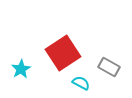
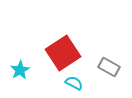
cyan star: moved 1 px left, 1 px down
cyan semicircle: moved 7 px left
